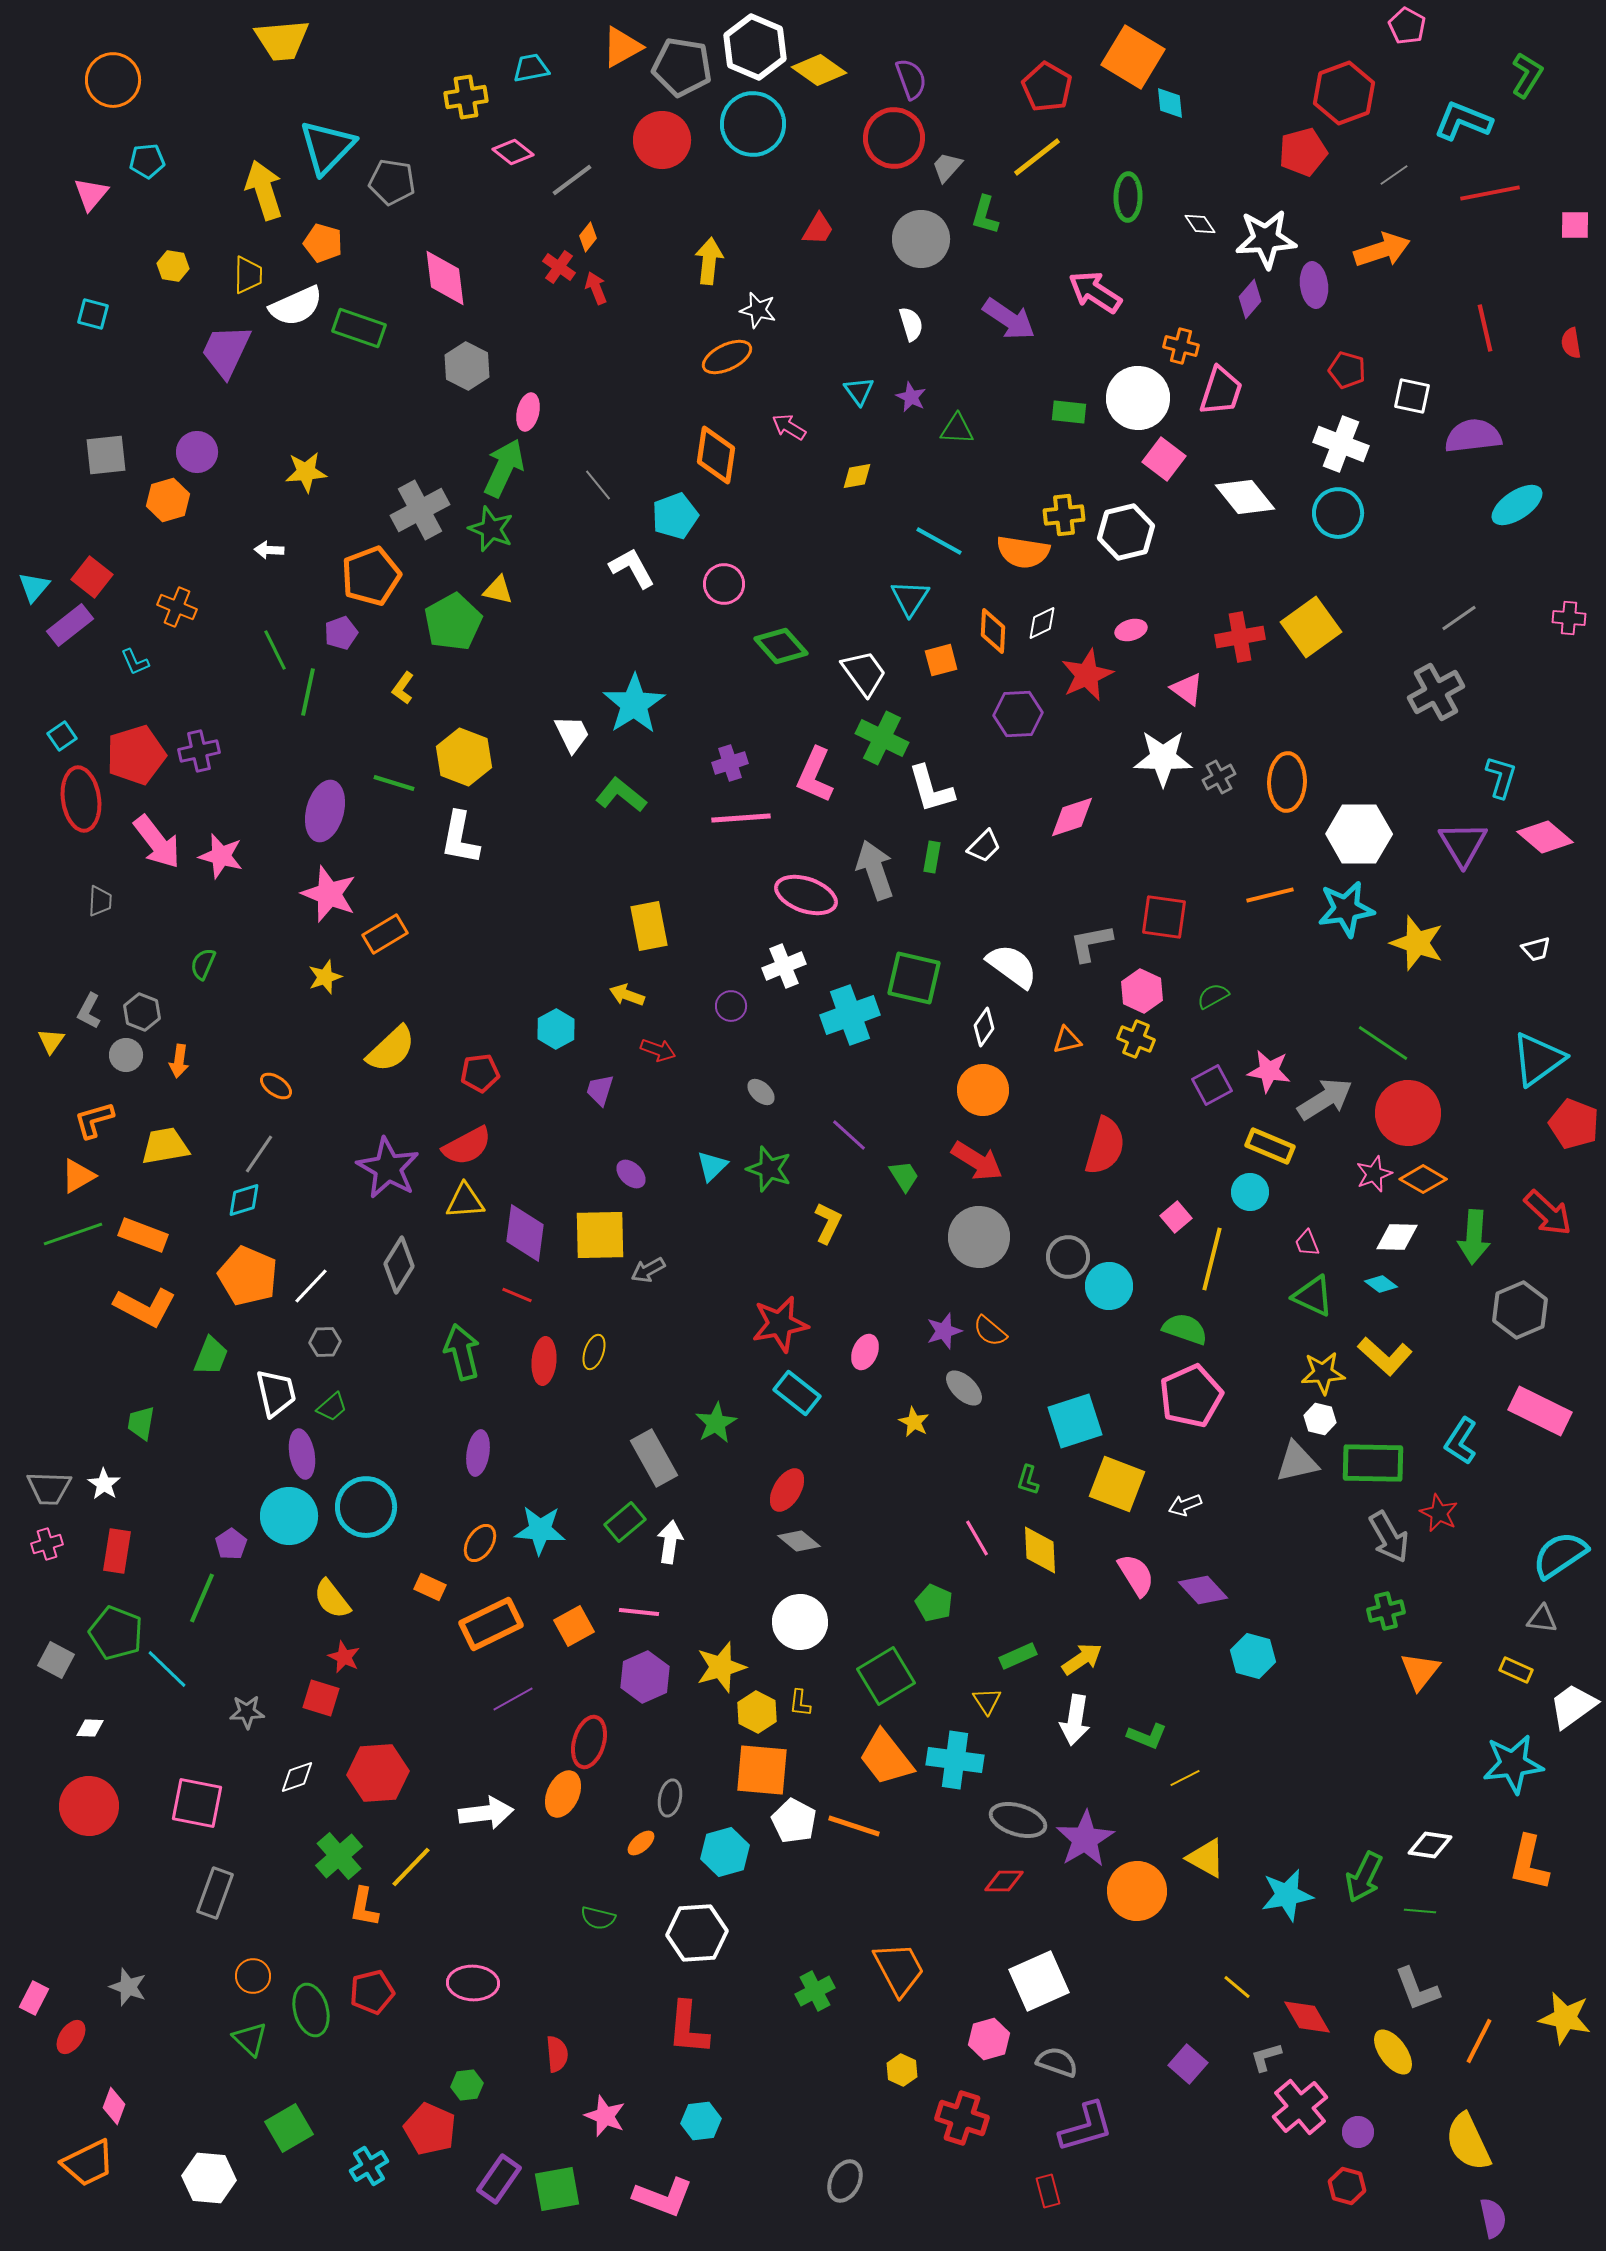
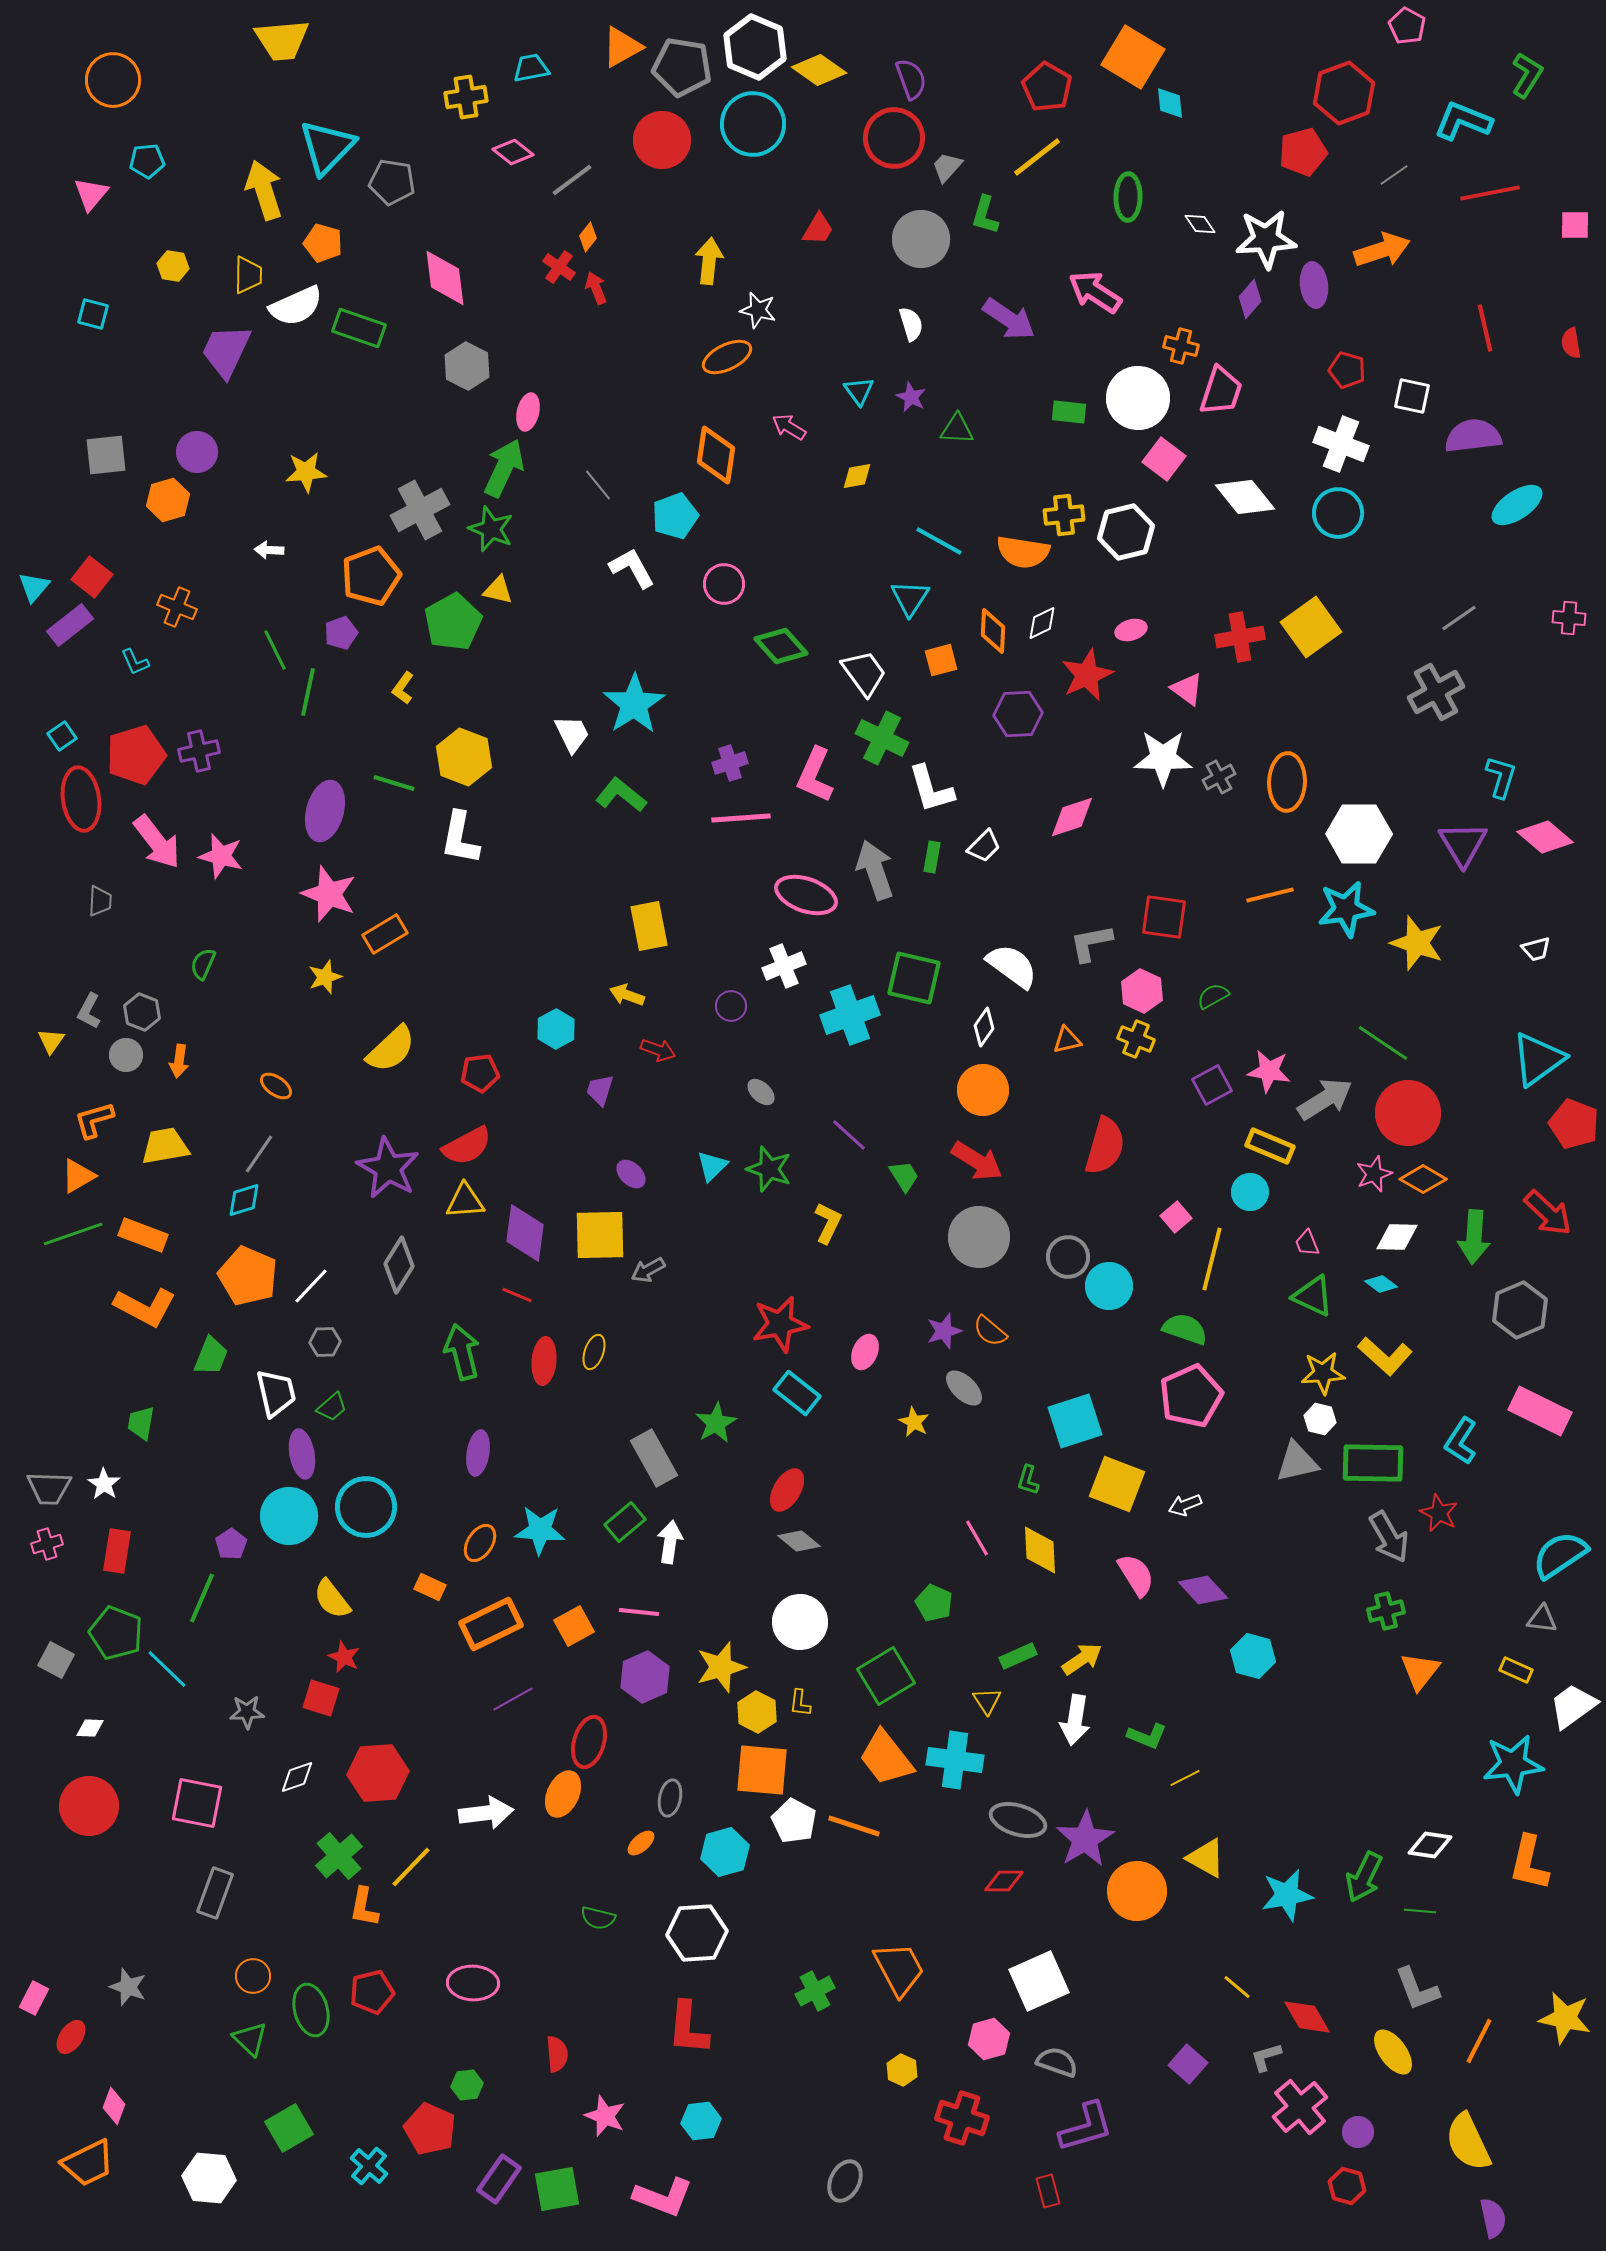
cyan cross at (369, 2166): rotated 18 degrees counterclockwise
